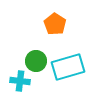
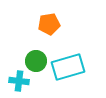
orange pentagon: moved 6 px left; rotated 30 degrees clockwise
cyan cross: moved 1 px left
